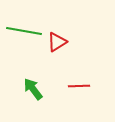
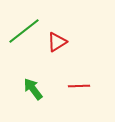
green line: rotated 48 degrees counterclockwise
